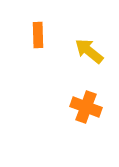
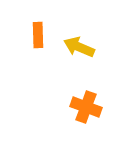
yellow arrow: moved 10 px left, 4 px up; rotated 16 degrees counterclockwise
